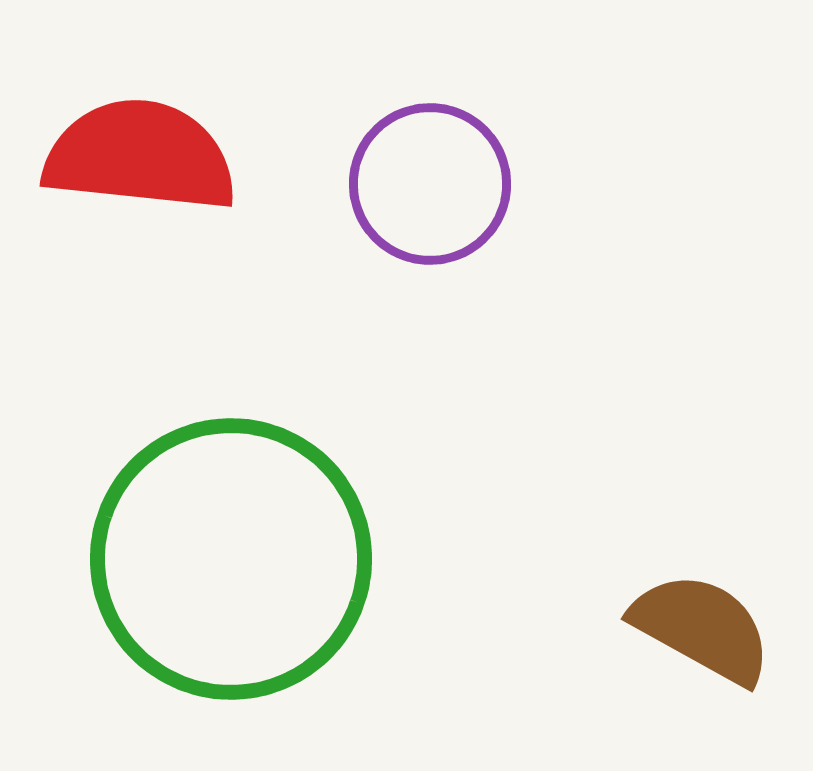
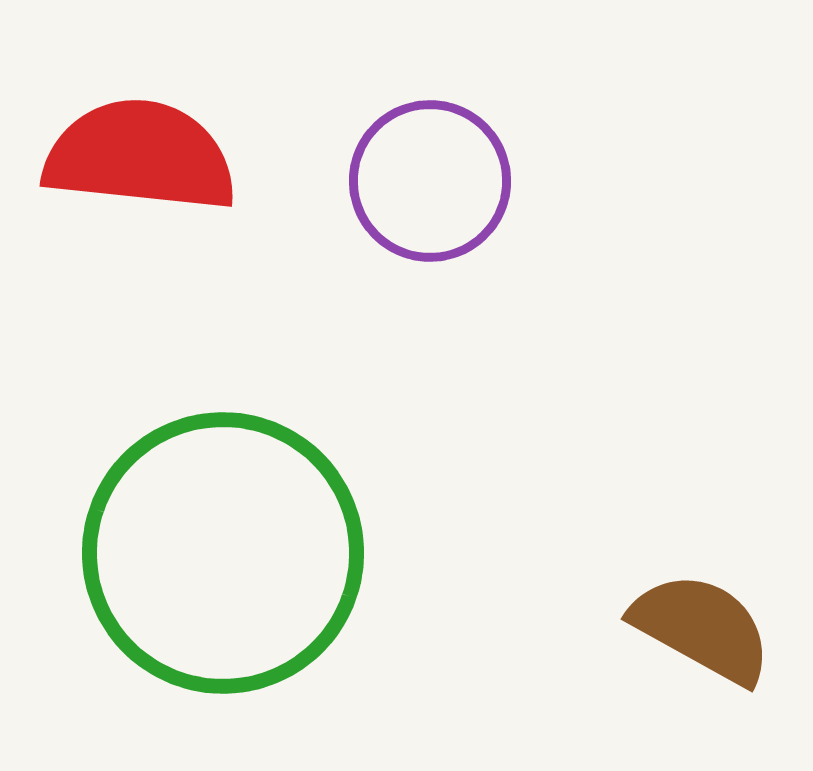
purple circle: moved 3 px up
green circle: moved 8 px left, 6 px up
